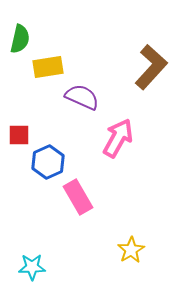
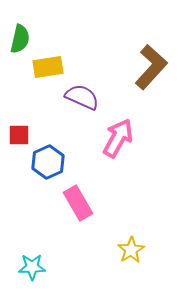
pink rectangle: moved 6 px down
